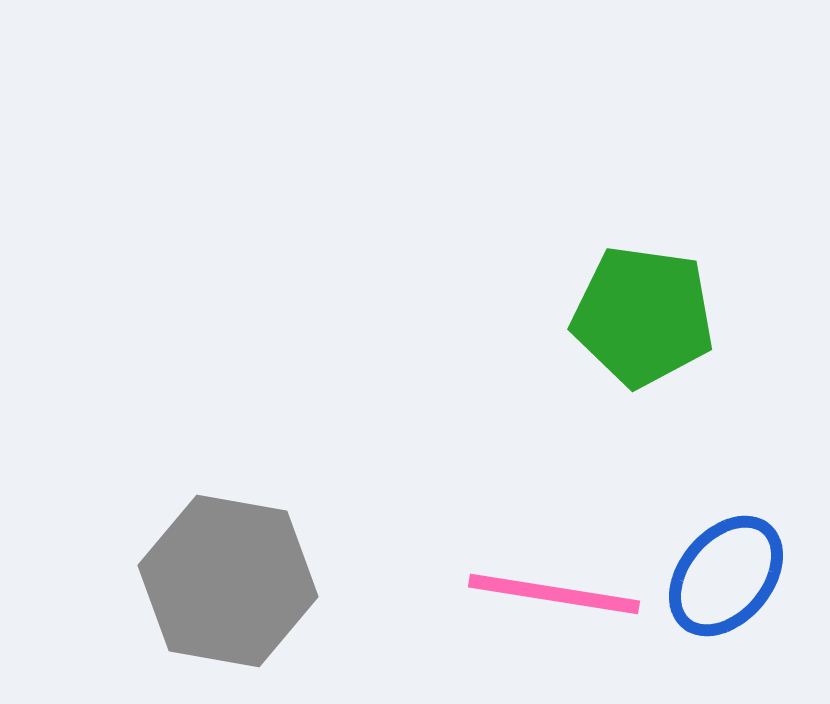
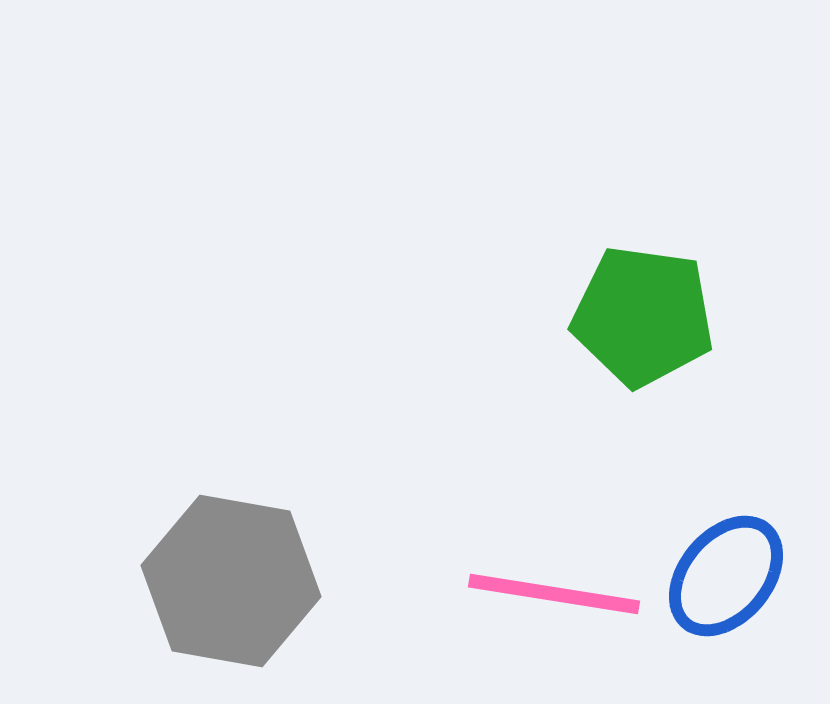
gray hexagon: moved 3 px right
